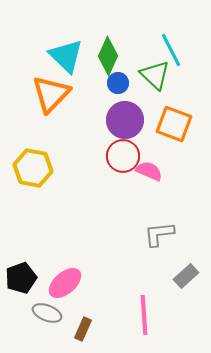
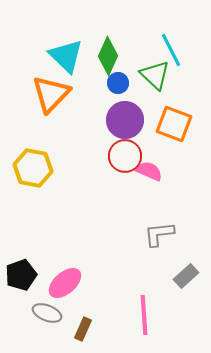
red circle: moved 2 px right
black pentagon: moved 3 px up
